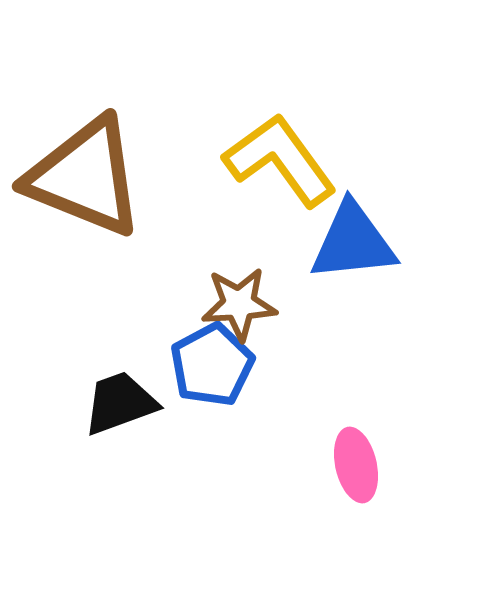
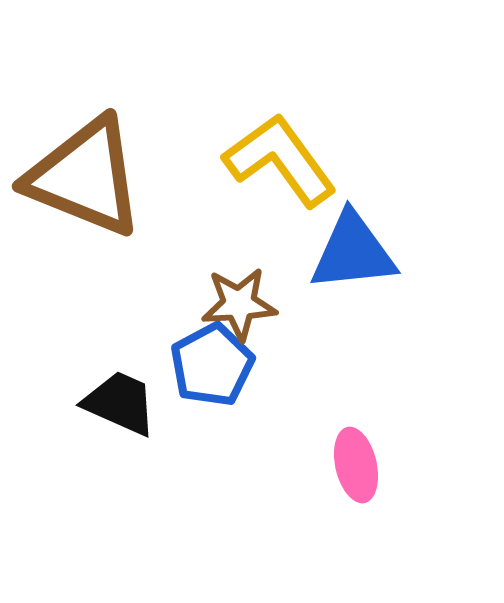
blue triangle: moved 10 px down
black trapezoid: rotated 44 degrees clockwise
